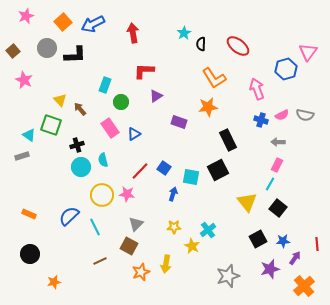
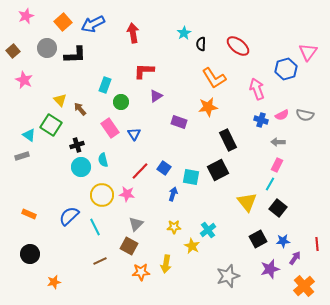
green square at (51, 125): rotated 15 degrees clockwise
blue triangle at (134, 134): rotated 32 degrees counterclockwise
orange star at (141, 272): rotated 18 degrees clockwise
